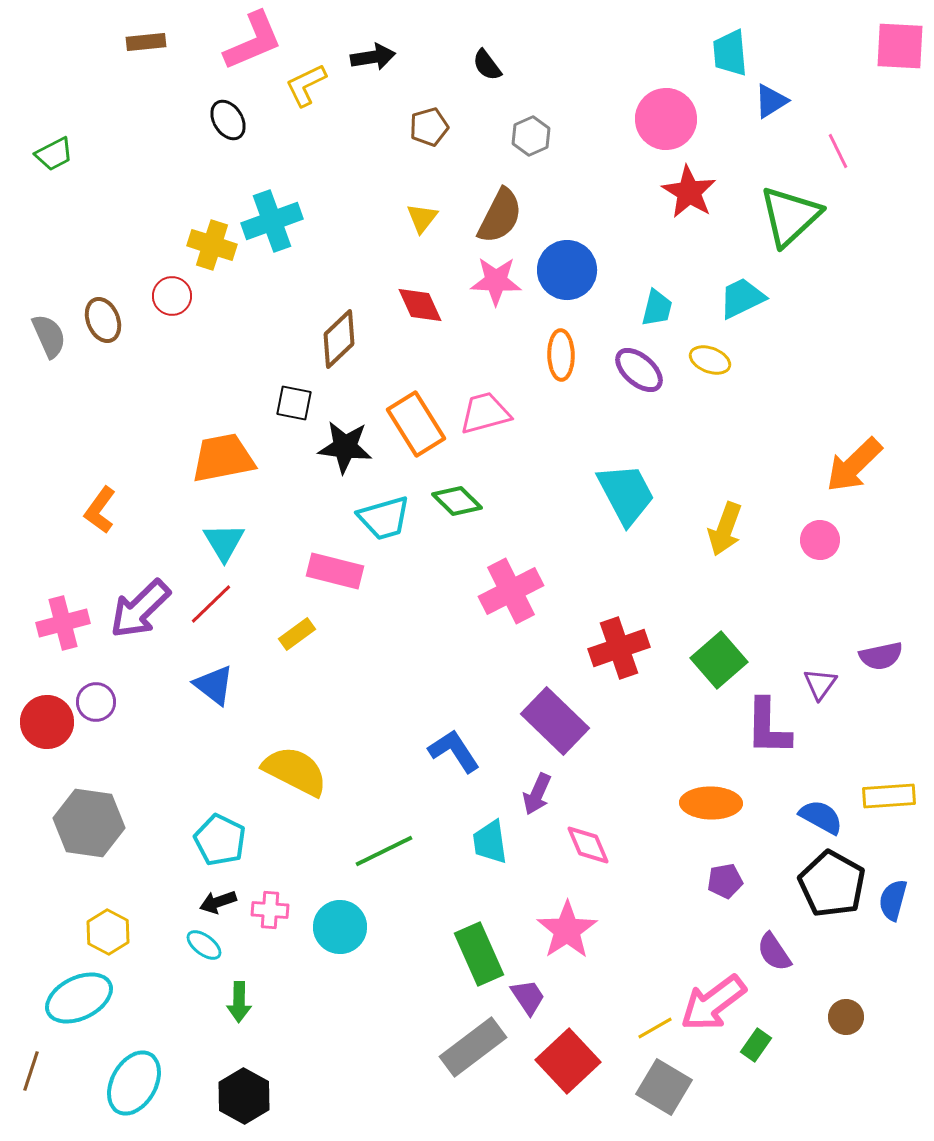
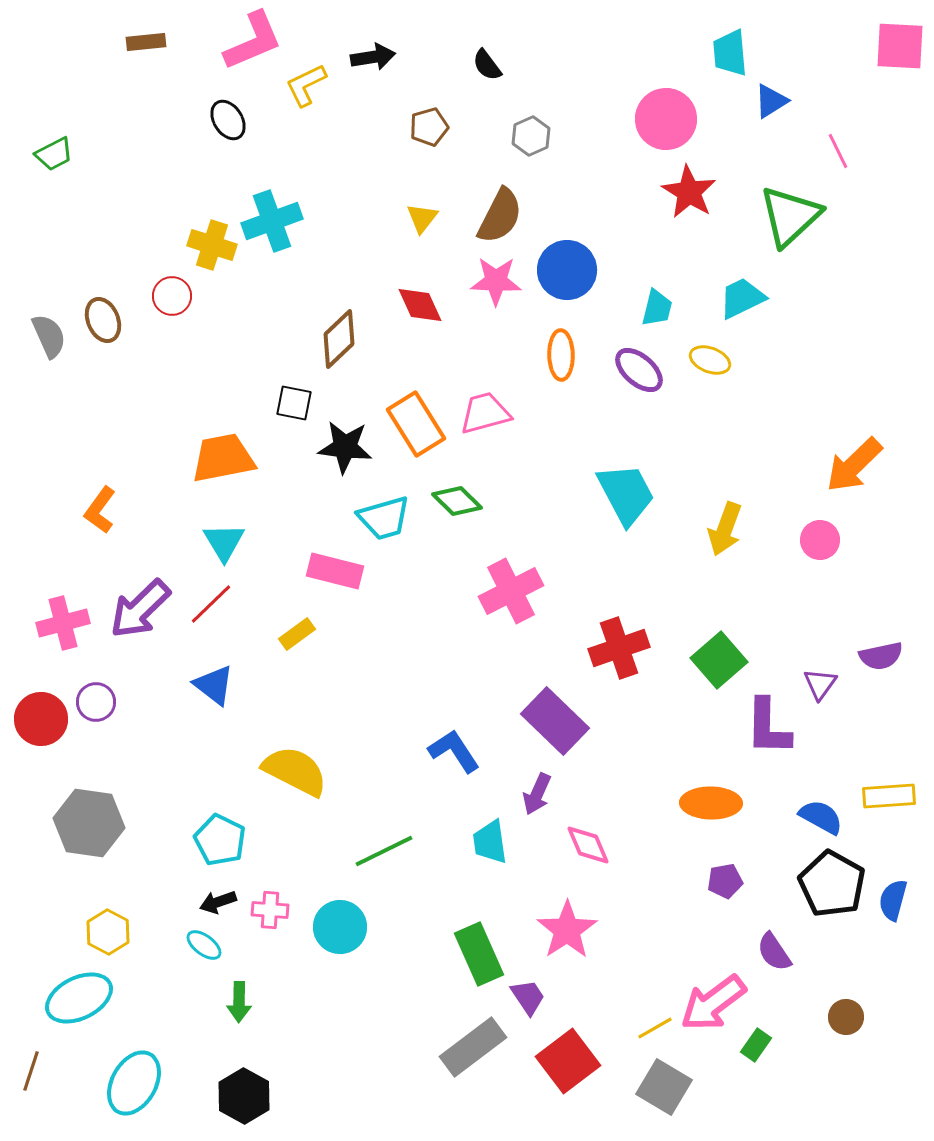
red circle at (47, 722): moved 6 px left, 3 px up
red square at (568, 1061): rotated 6 degrees clockwise
